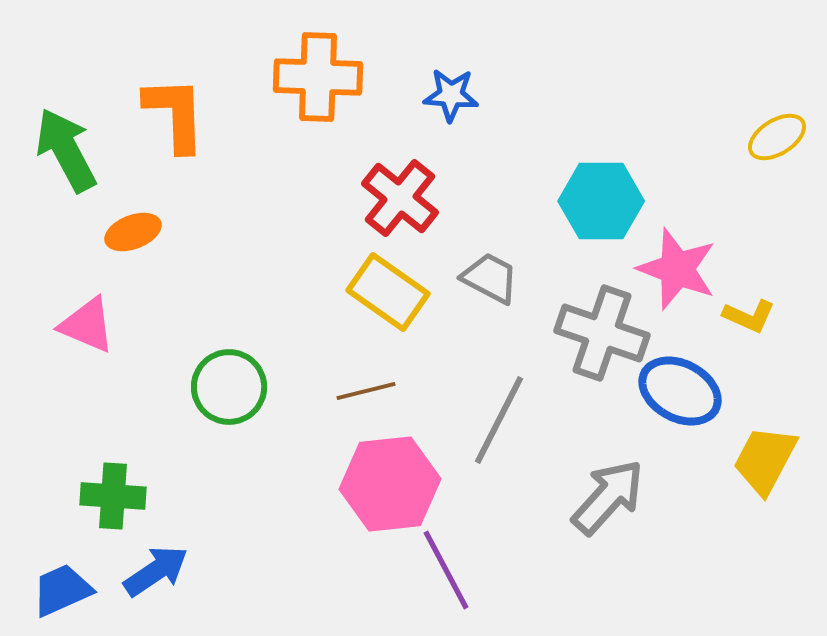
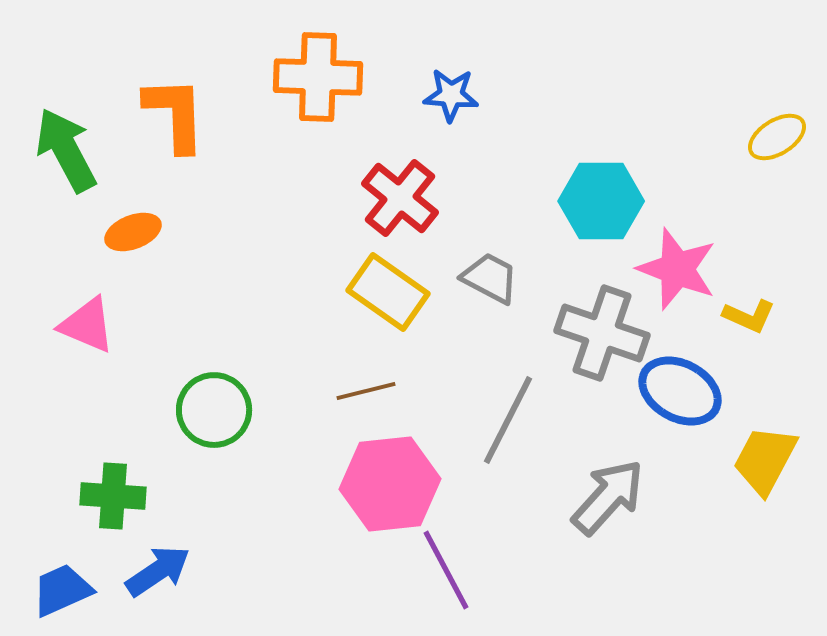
green circle: moved 15 px left, 23 px down
gray line: moved 9 px right
blue arrow: moved 2 px right
